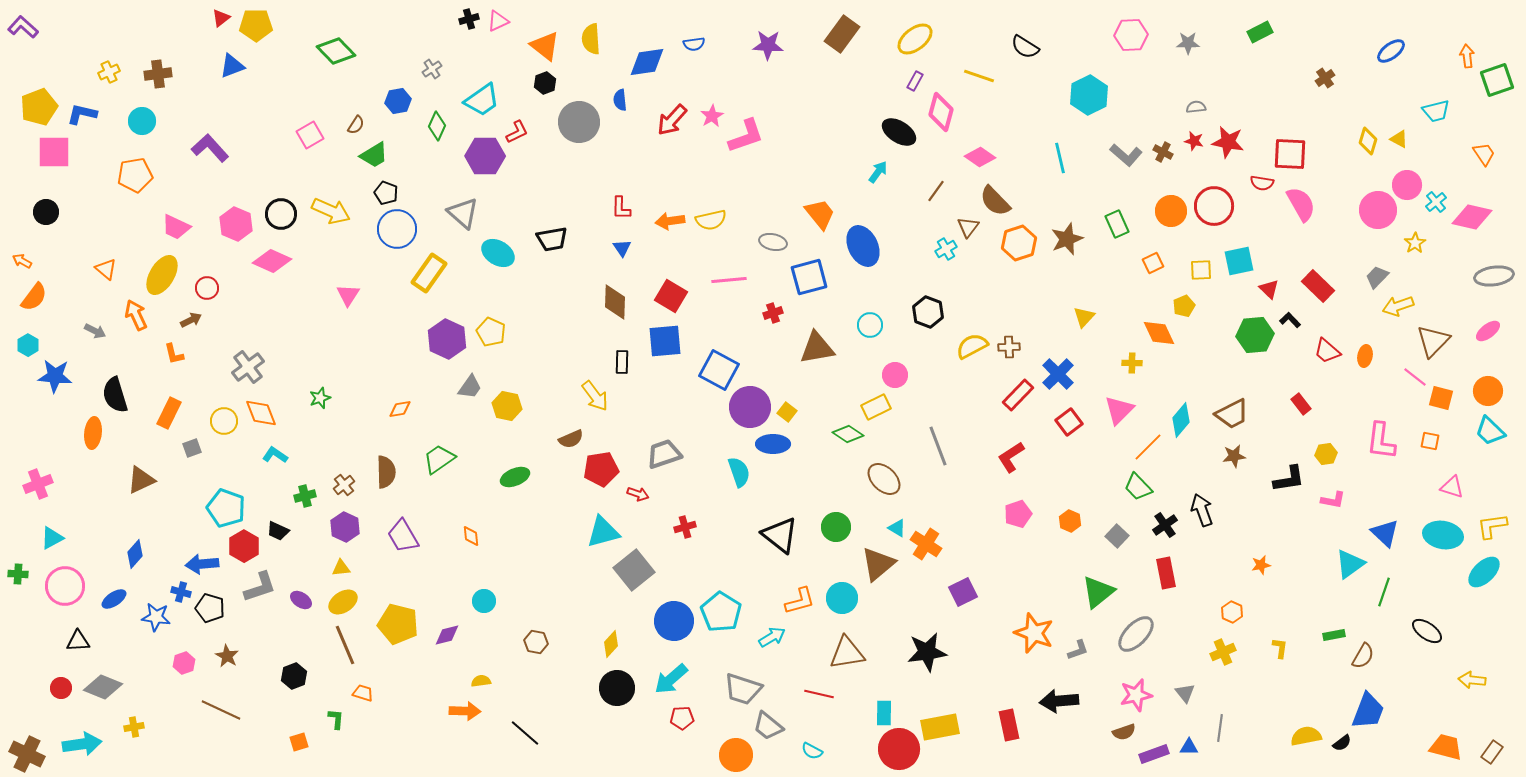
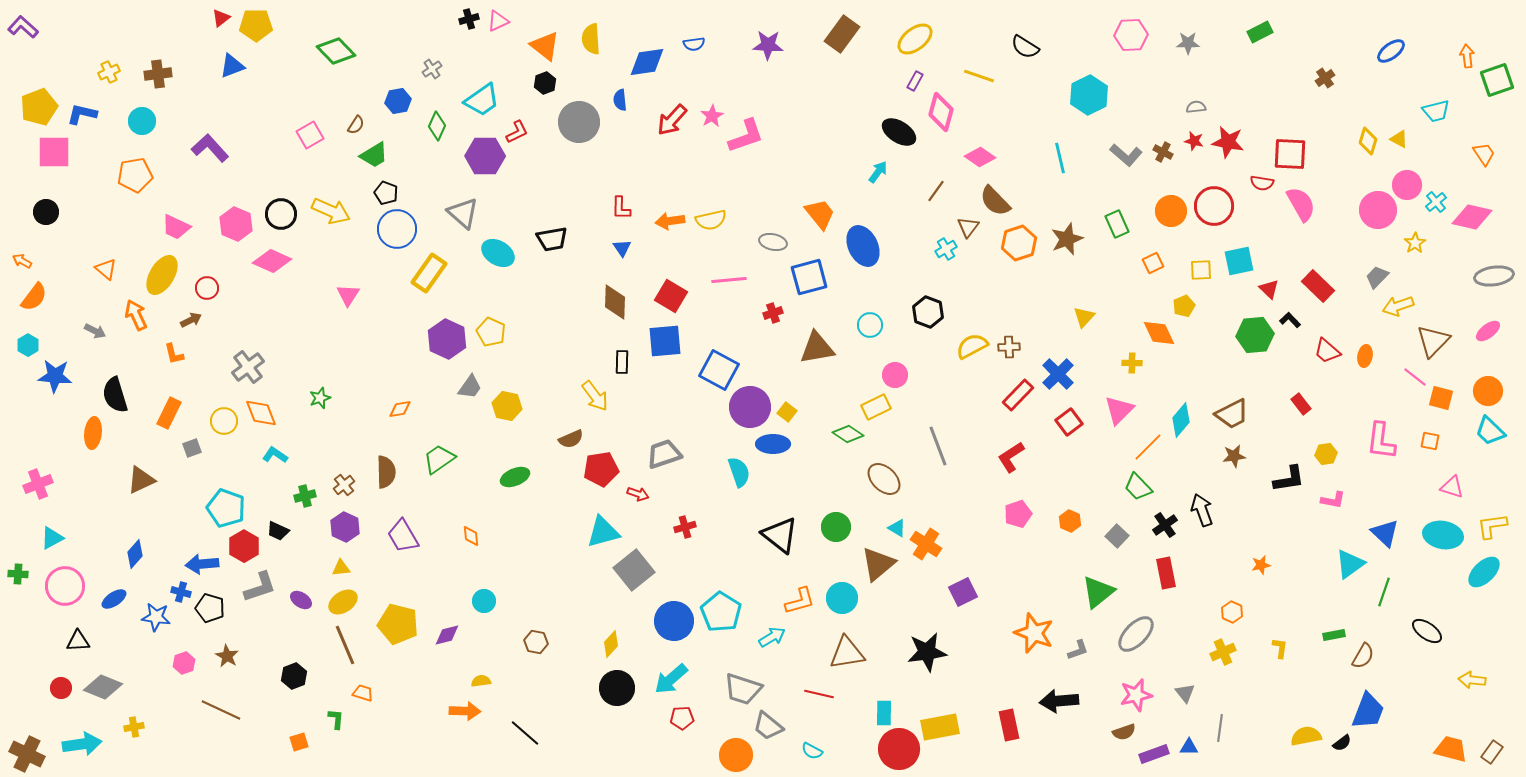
orange trapezoid at (1446, 747): moved 5 px right, 2 px down
